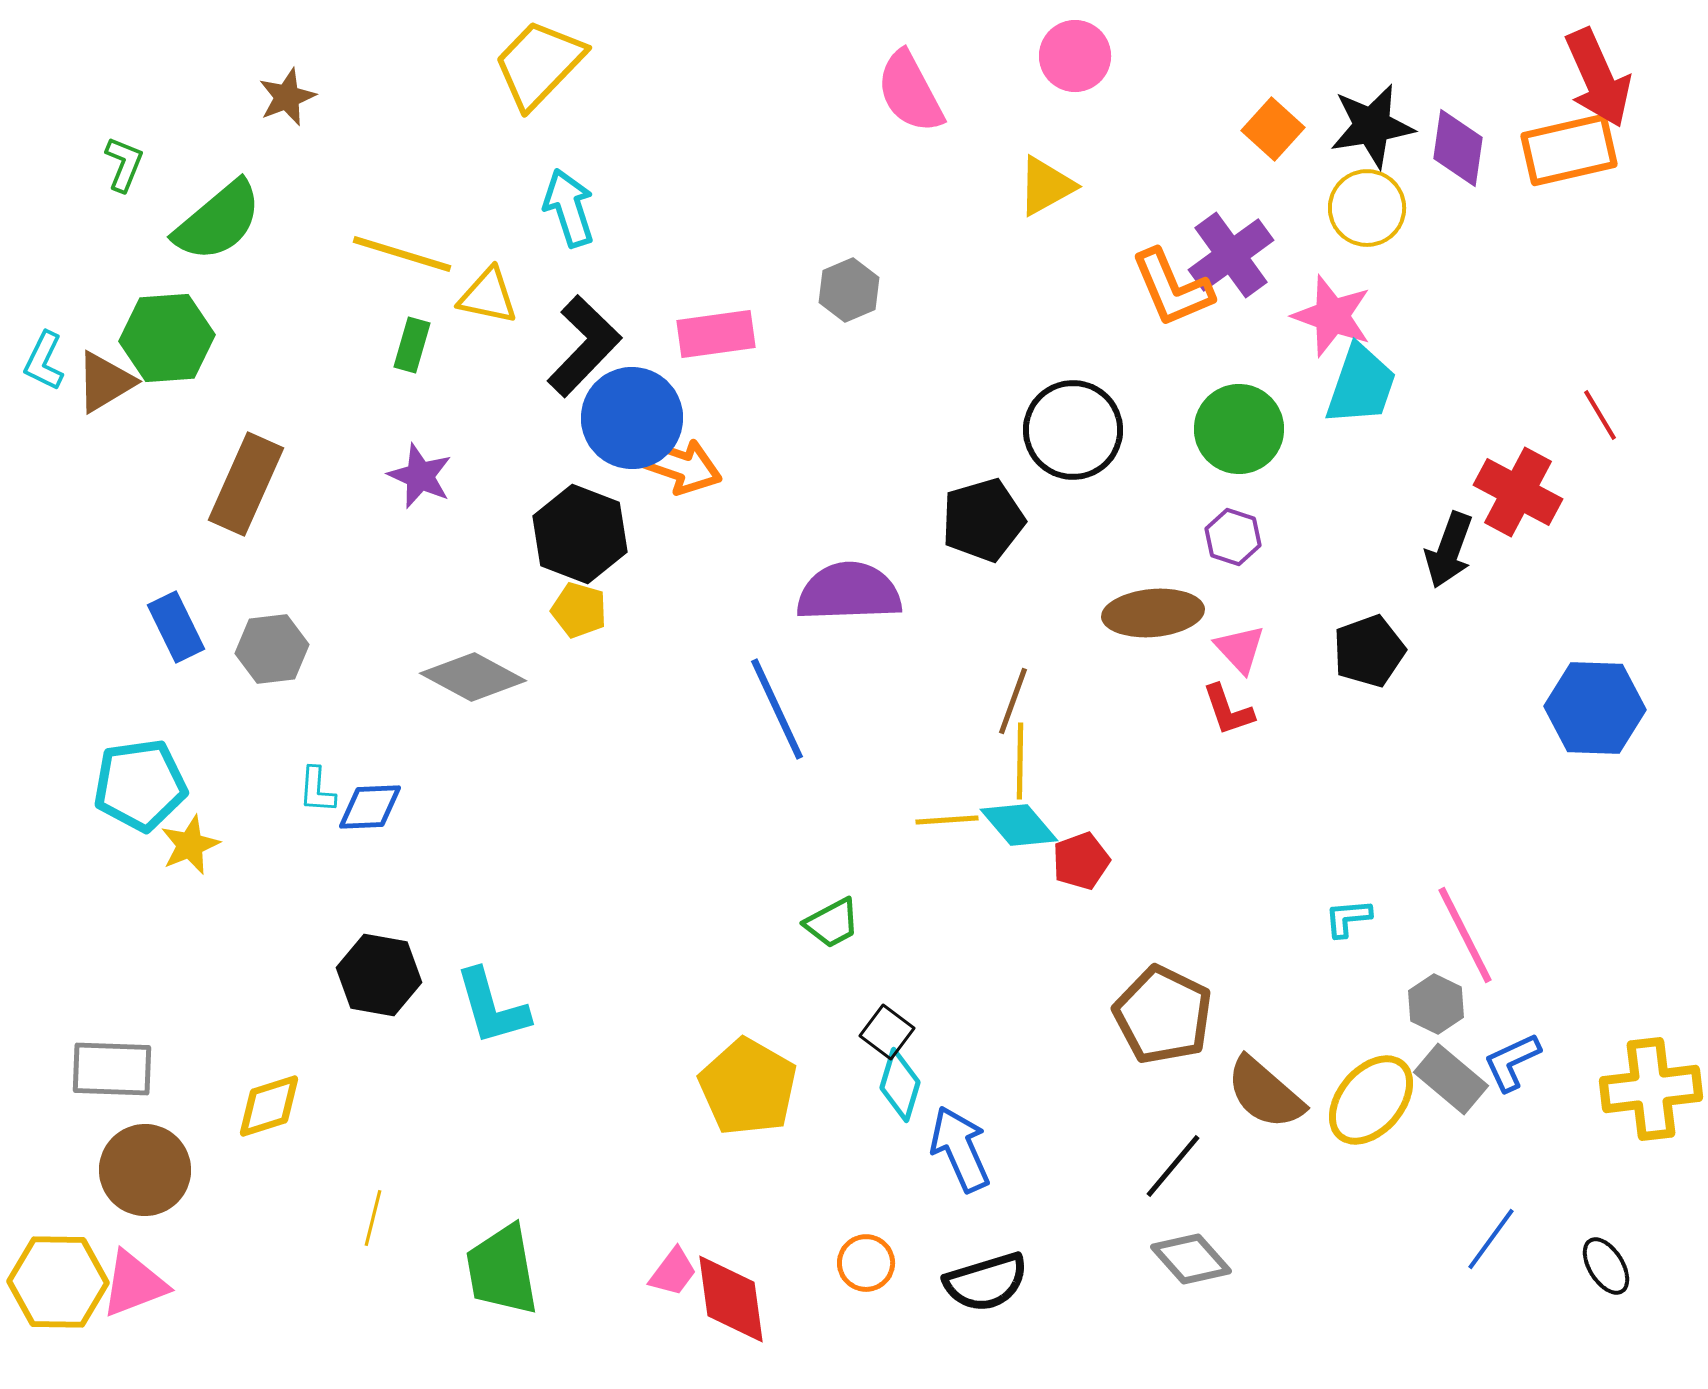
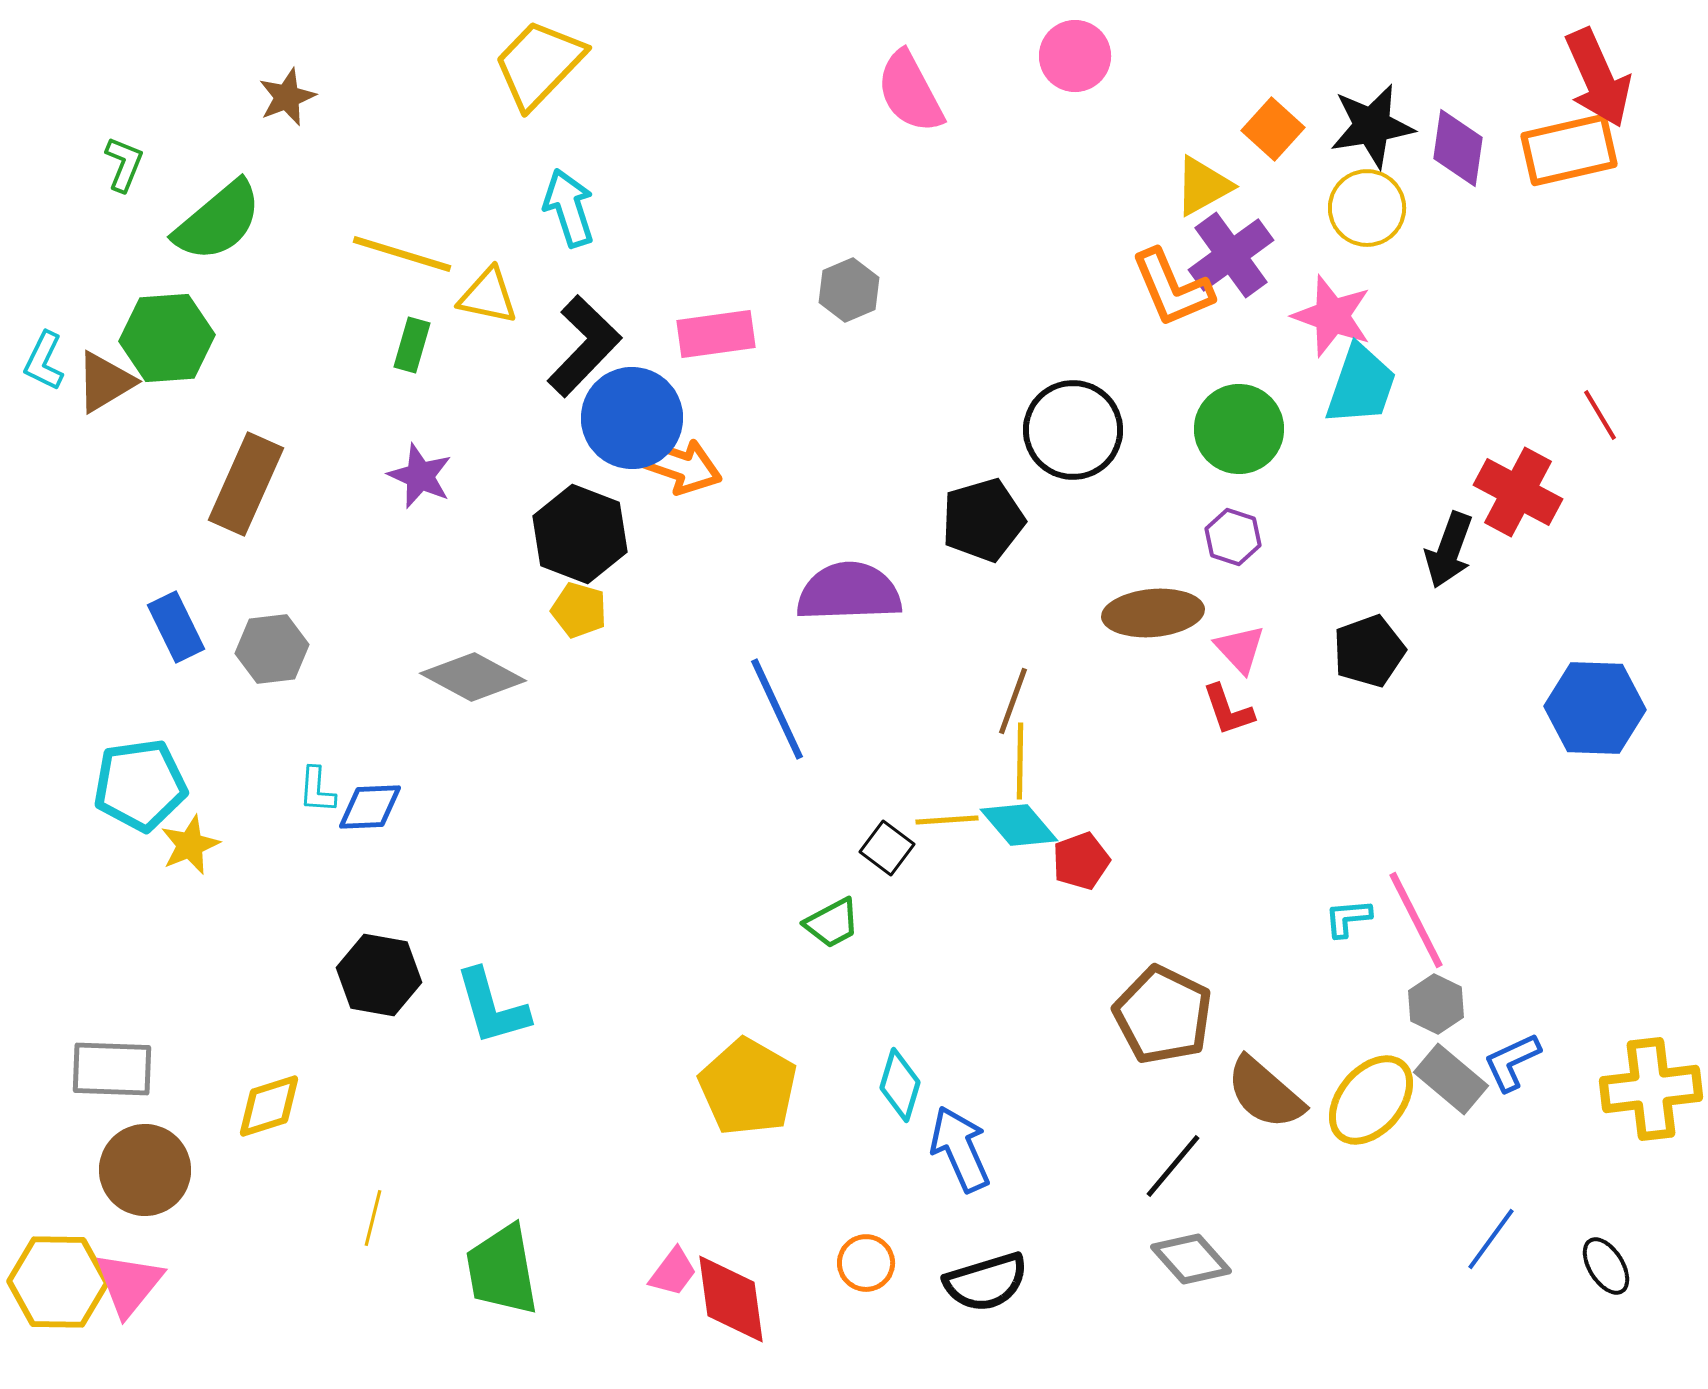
yellow triangle at (1046, 186): moved 157 px right
pink line at (1465, 935): moved 49 px left, 15 px up
black square at (887, 1032): moved 184 px up
pink triangle at (134, 1284): moved 5 px left; rotated 30 degrees counterclockwise
